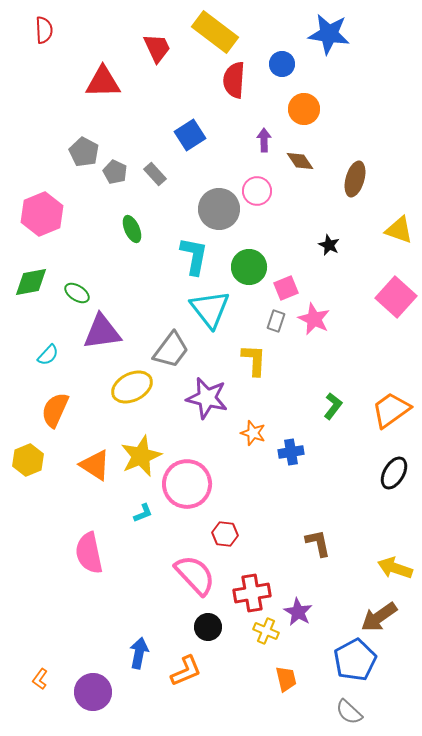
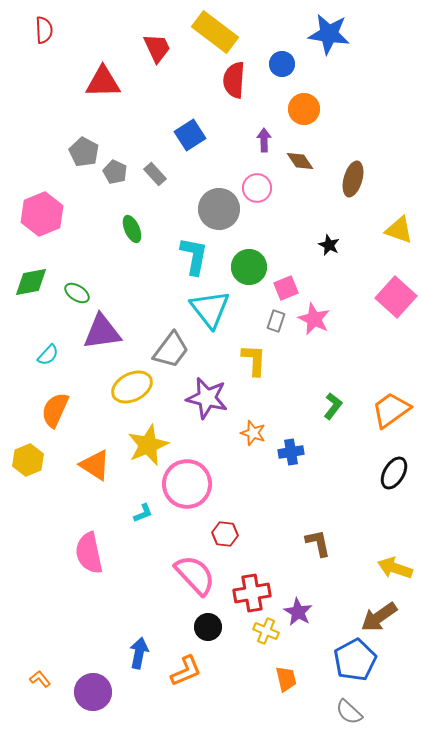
brown ellipse at (355, 179): moved 2 px left
pink circle at (257, 191): moved 3 px up
yellow star at (141, 456): moved 7 px right, 11 px up
orange L-shape at (40, 679): rotated 105 degrees clockwise
